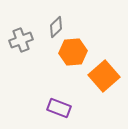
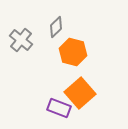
gray cross: rotated 30 degrees counterclockwise
orange hexagon: rotated 20 degrees clockwise
orange square: moved 24 px left, 17 px down
